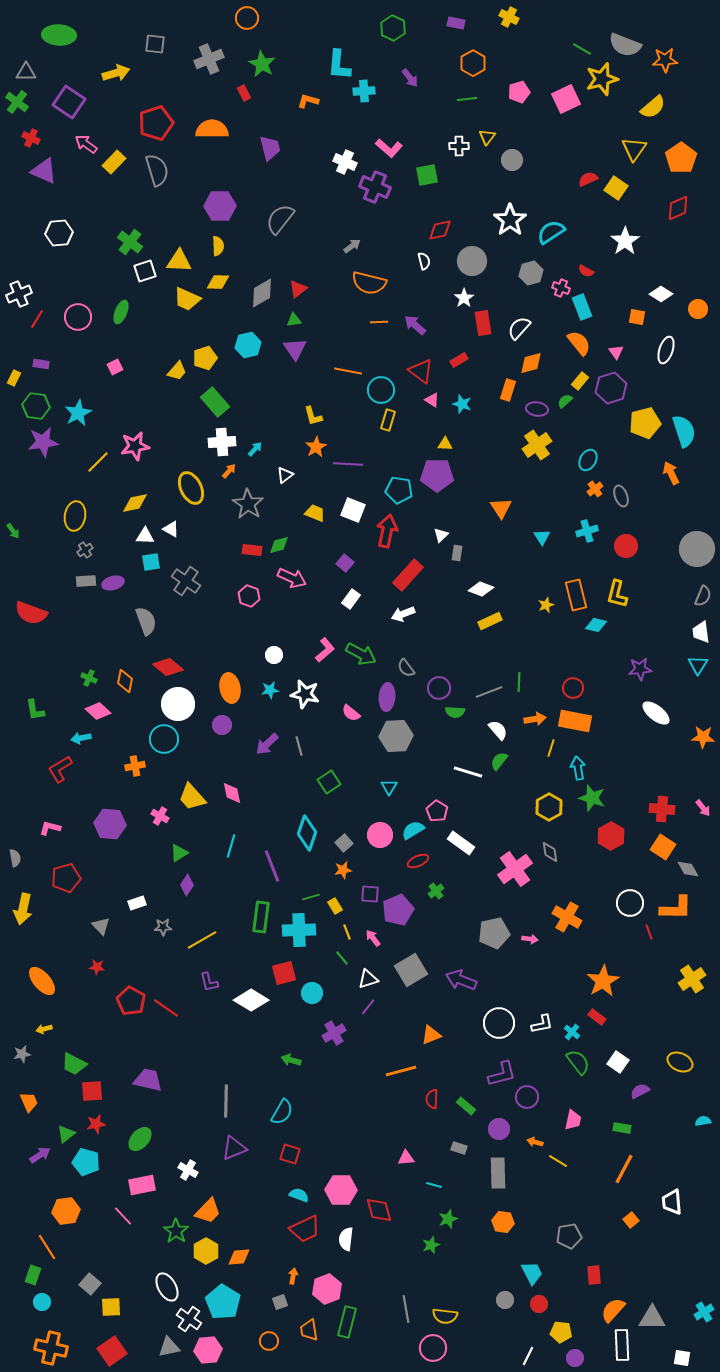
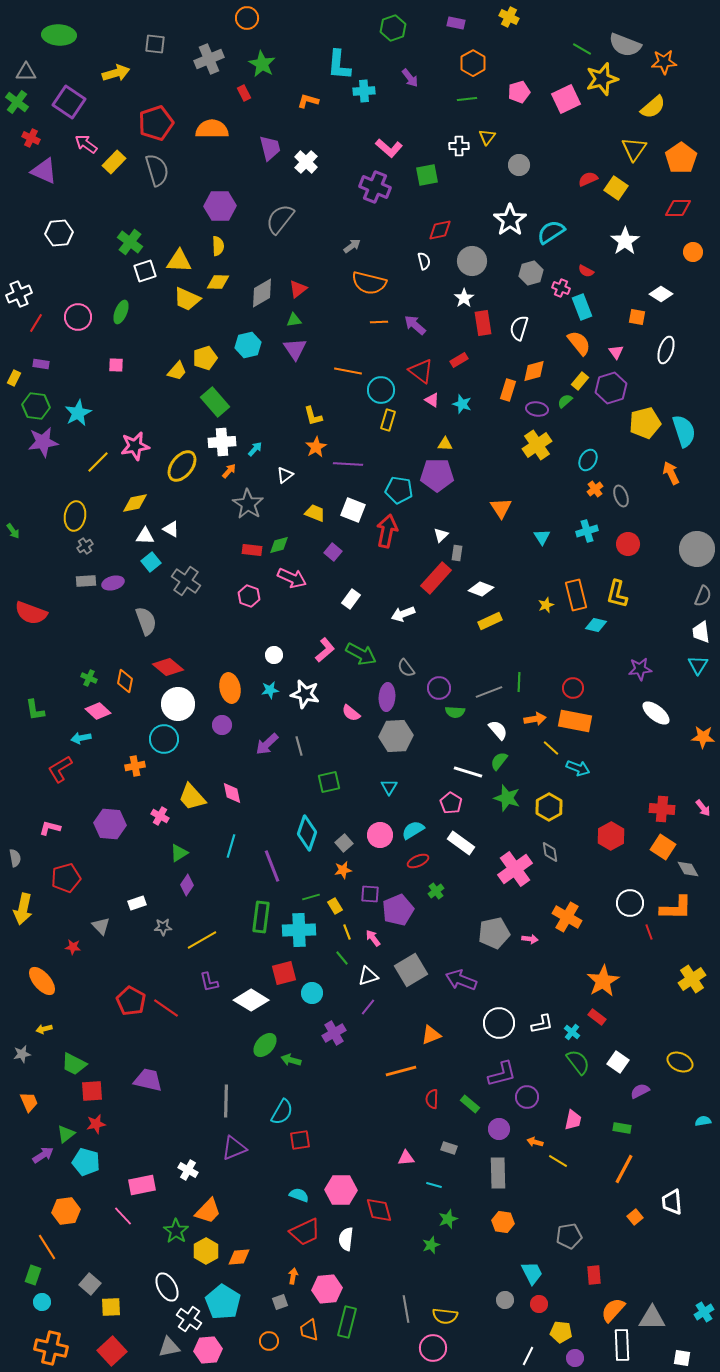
green hexagon at (393, 28): rotated 15 degrees clockwise
orange star at (665, 60): moved 1 px left, 2 px down
gray circle at (512, 160): moved 7 px right, 5 px down
white cross at (345, 162): moved 39 px left; rotated 20 degrees clockwise
red diamond at (678, 208): rotated 24 degrees clockwise
orange circle at (698, 309): moved 5 px left, 57 px up
red line at (37, 319): moved 1 px left, 4 px down
white semicircle at (519, 328): rotated 25 degrees counterclockwise
orange diamond at (531, 363): moved 3 px right, 8 px down
pink square at (115, 367): moved 1 px right, 2 px up; rotated 28 degrees clockwise
yellow ellipse at (191, 488): moved 9 px left, 22 px up; rotated 64 degrees clockwise
red circle at (626, 546): moved 2 px right, 2 px up
gray cross at (85, 550): moved 4 px up
cyan square at (151, 562): rotated 30 degrees counterclockwise
purple square at (345, 563): moved 12 px left, 11 px up
red rectangle at (408, 575): moved 28 px right, 3 px down
yellow line at (551, 748): rotated 66 degrees counterclockwise
cyan arrow at (578, 768): rotated 120 degrees clockwise
green square at (329, 782): rotated 20 degrees clockwise
green star at (592, 798): moved 85 px left
pink pentagon at (437, 811): moved 14 px right, 8 px up
red star at (97, 967): moved 24 px left, 20 px up
white triangle at (368, 979): moved 3 px up
green rectangle at (466, 1106): moved 4 px right, 2 px up
green ellipse at (140, 1139): moved 125 px right, 94 px up
gray rectangle at (459, 1148): moved 10 px left
red square at (290, 1154): moved 10 px right, 14 px up; rotated 25 degrees counterclockwise
purple arrow at (40, 1155): moved 3 px right
orange square at (631, 1220): moved 4 px right, 3 px up
red trapezoid at (305, 1229): moved 3 px down
pink hexagon at (327, 1289): rotated 16 degrees clockwise
red square at (112, 1351): rotated 8 degrees counterclockwise
